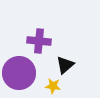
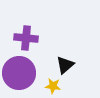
purple cross: moved 13 px left, 3 px up
